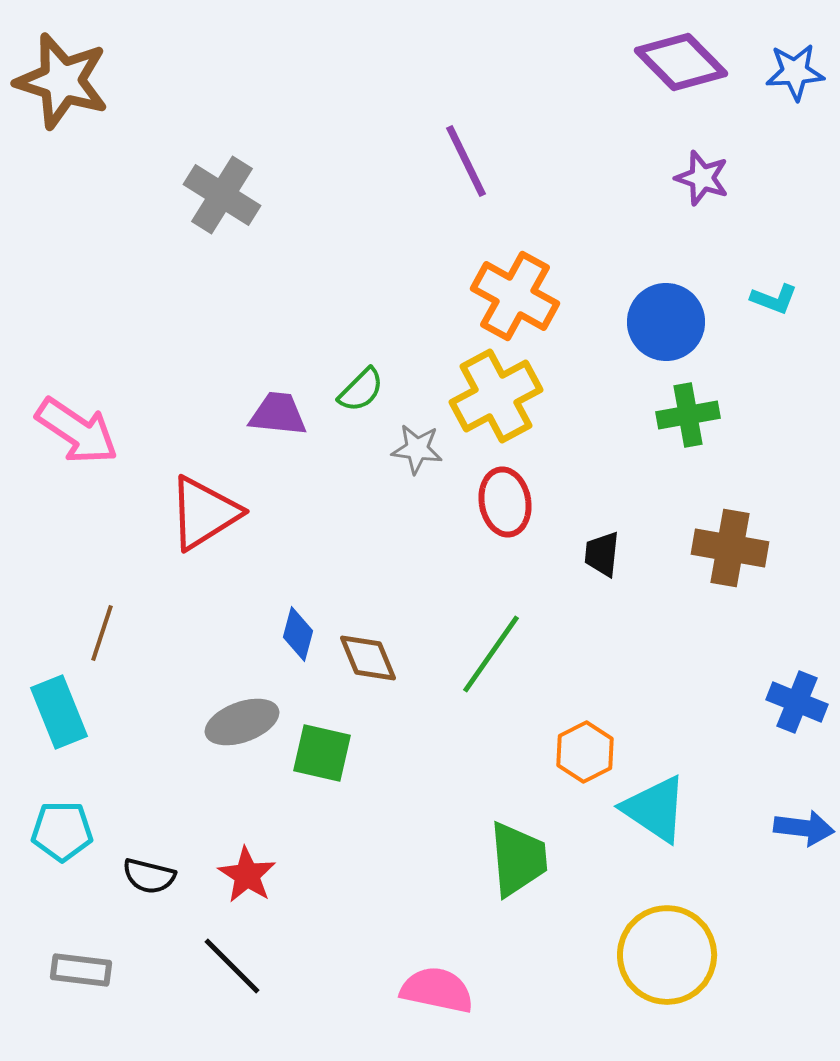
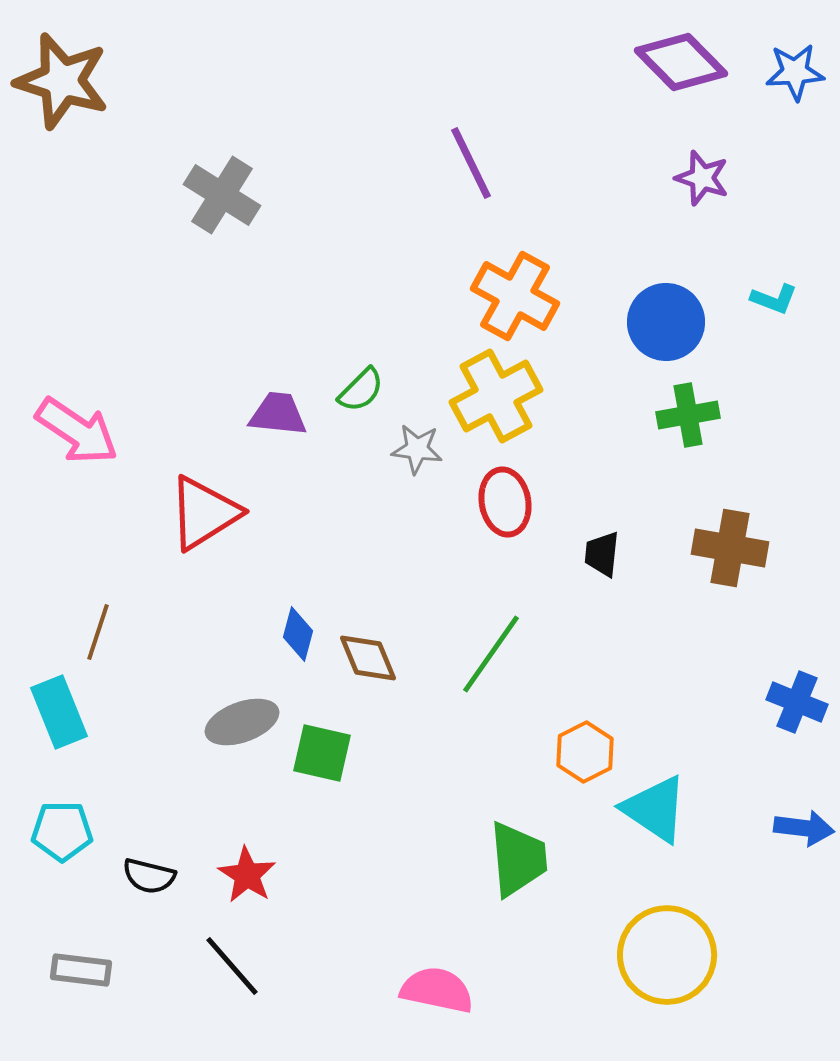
purple line: moved 5 px right, 2 px down
brown line: moved 4 px left, 1 px up
black line: rotated 4 degrees clockwise
